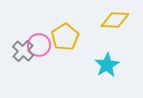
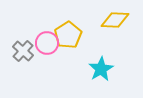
yellow pentagon: moved 3 px right, 2 px up
pink circle: moved 8 px right, 2 px up
cyan star: moved 6 px left, 4 px down
